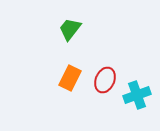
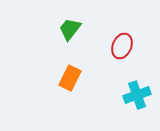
red ellipse: moved 17 px right, 34 px up
